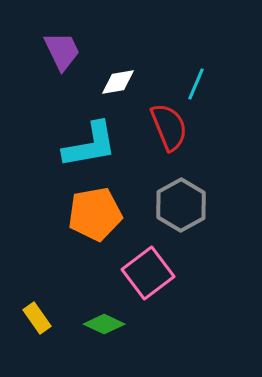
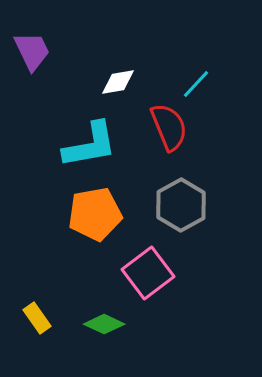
purple trapezoid: moved 30 px left
cyan line: rotated 20 degrees clockwise
